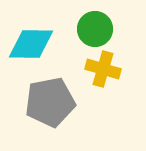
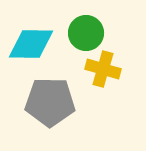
green circle: moved 9 px left, 4 px down
gray pentagon: rotated 12 degrees clockwise
